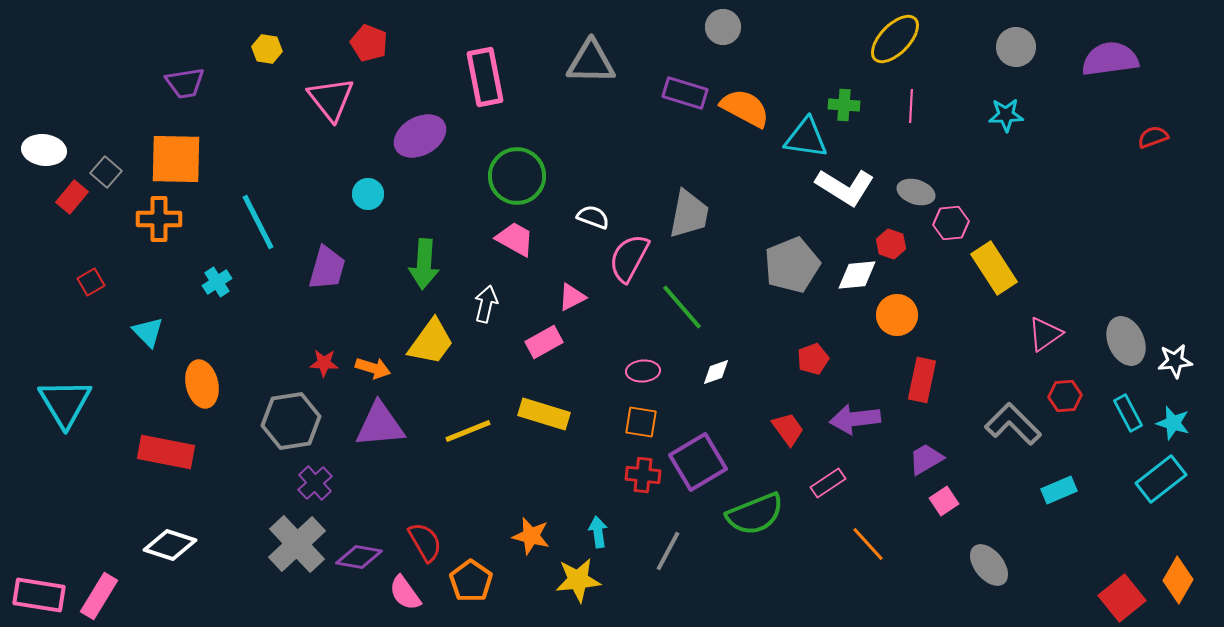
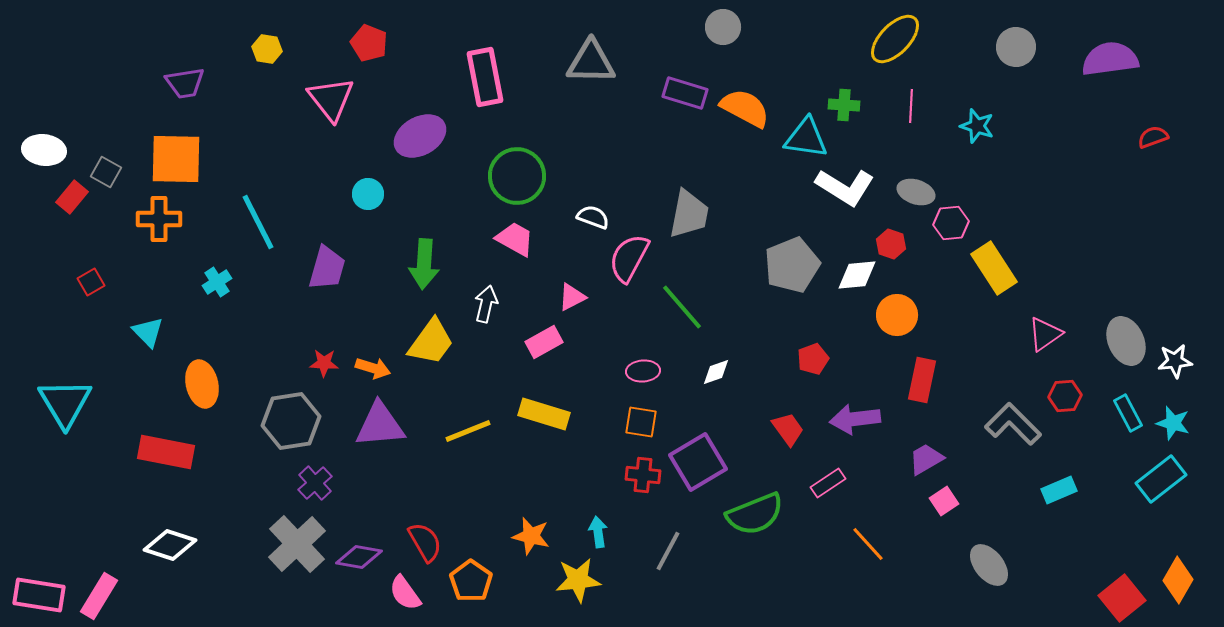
cyan star at (1006, 115): moved 29 px left, 11 px down; rotated 20 degrees clockwise
gray square at (106, 172): rotated 12 degrees counterclockwise
